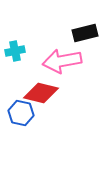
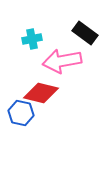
black rectangle: rotated 50 degrees clockwise
cyan cross: moved 17 px right, 12 px up
